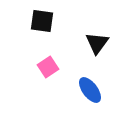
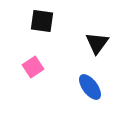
pink square: moved 15 px left
blue ellipse: moved 3 px up
